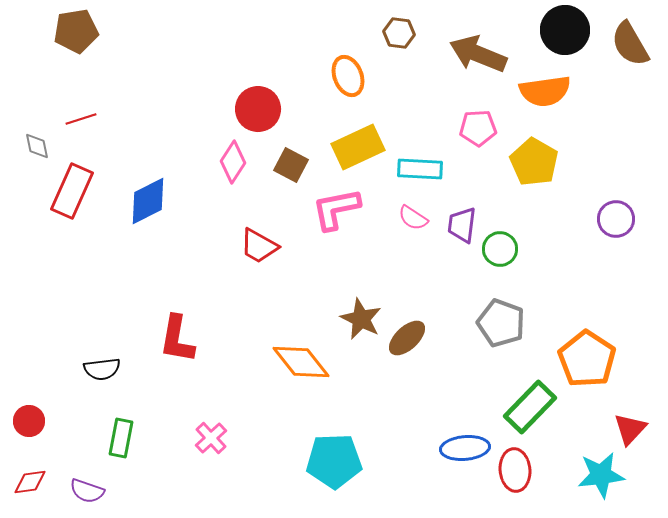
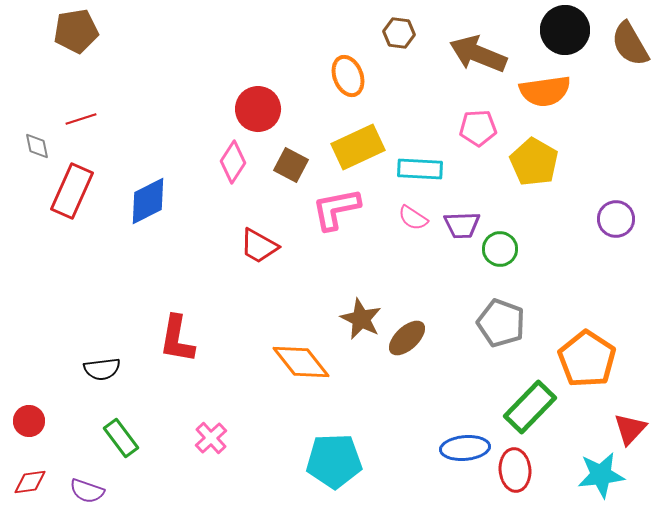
purple trapezoid at (462, 225): rotated 99 degrees counterclockwise
green rectangle at (121, 438): rotated 48 degrees counterclockwise
